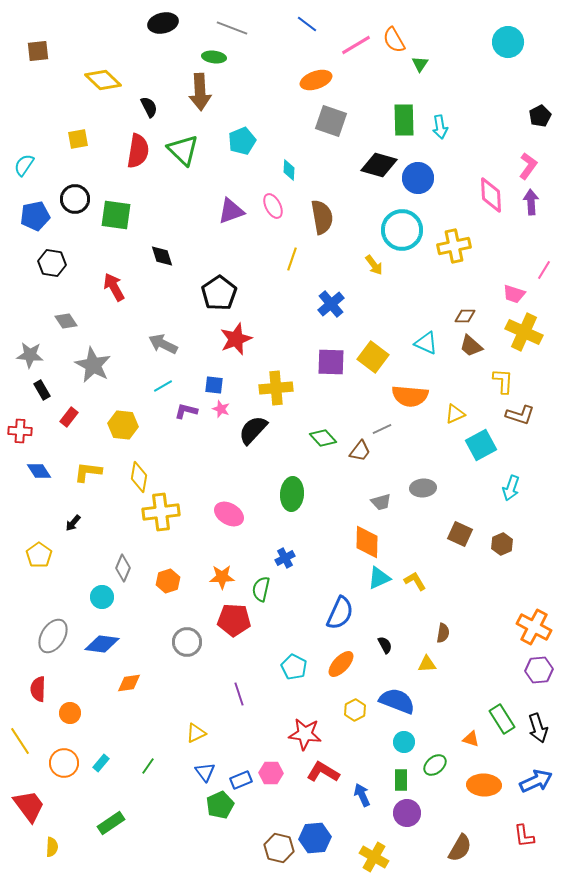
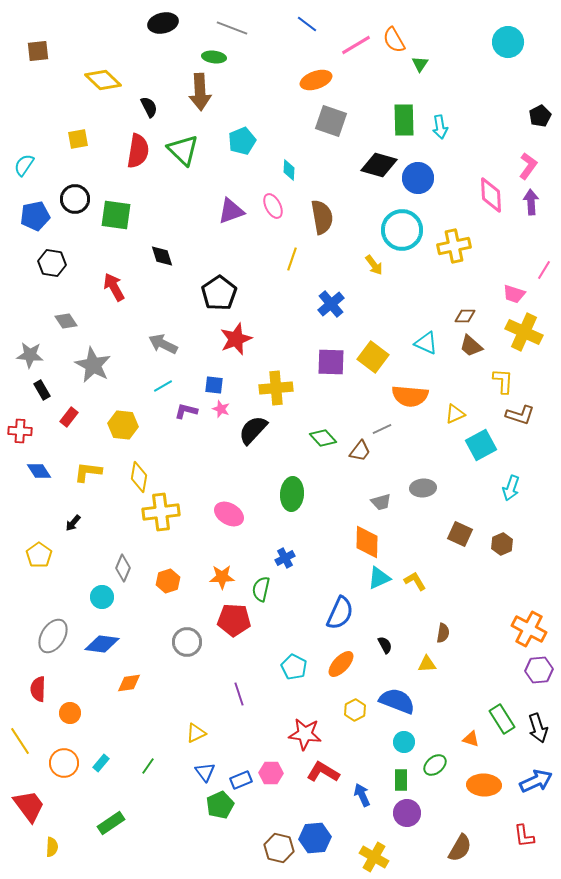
orange cross at (534, 627): moved 5 px left, 2 px down
